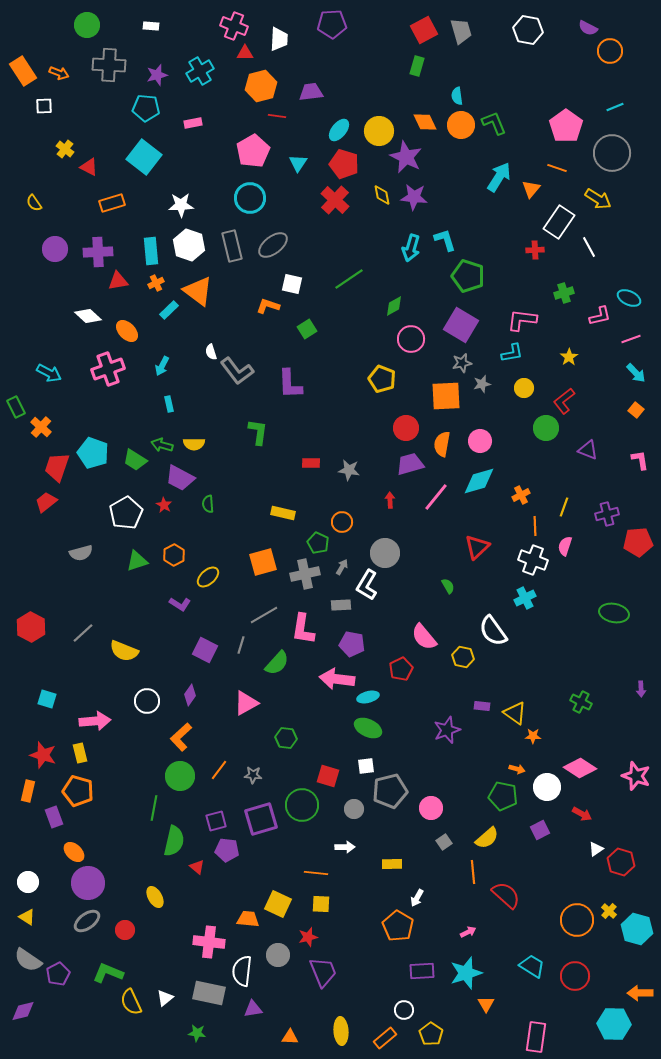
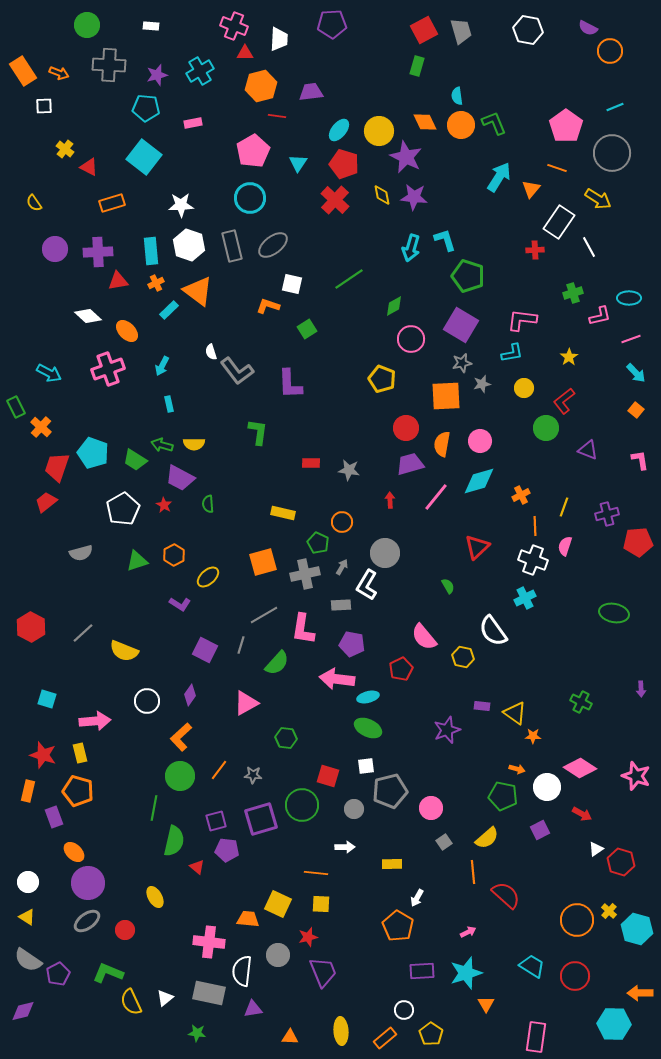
green cross at (564, 293): moved 9 px right
cyan ellipse at (629, 298): rotated 25 degrees counterclockwise
white pentagon at (126, 513): moved 3 px left, 4 px up
